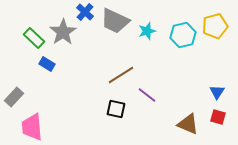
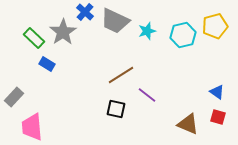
blue triangle: rotated 28 degrees counterclockwise
